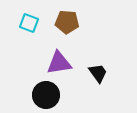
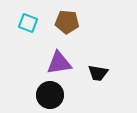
cyan square: moved 1 px left
black trapezoid: rotated 135 degrees clockwise
black circle: moved 4 px right
